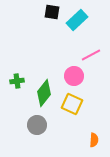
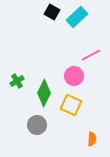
black square: rotated 21 degrees clockwise
cyan rectangle: moved 3 px up
green cross: rotated 24 degrees counterclockwise
green diamond: rotated 12 degrees counterclockwise
yellow square: moved 1 px left, 1 px down
orange semicircle: moved 2 px left, 1 px up
